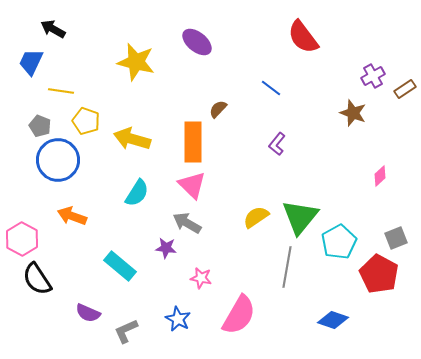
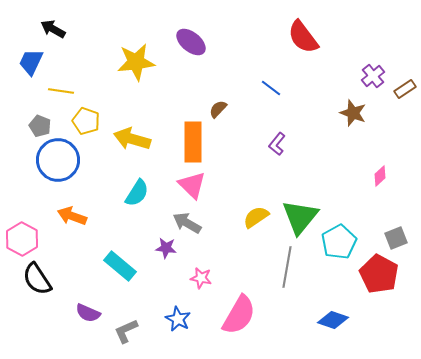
purple ellipse: moved 6 px left
yellow star: rotated 21 degrees counterclockwise
purple cross: rotated 10 degrees counterclockwise
